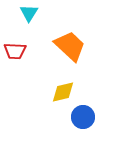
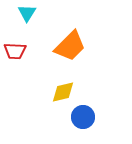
cyan triangle: moved 2 px left
orange trapezoid: rotated 92 degrees clockwise
